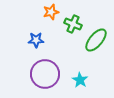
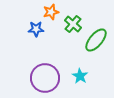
green cross: rotated 18 degrees clockwise
blue star: moved 11 px up
purple circle: moved 4 px down
cyan star: moved 4 px up
